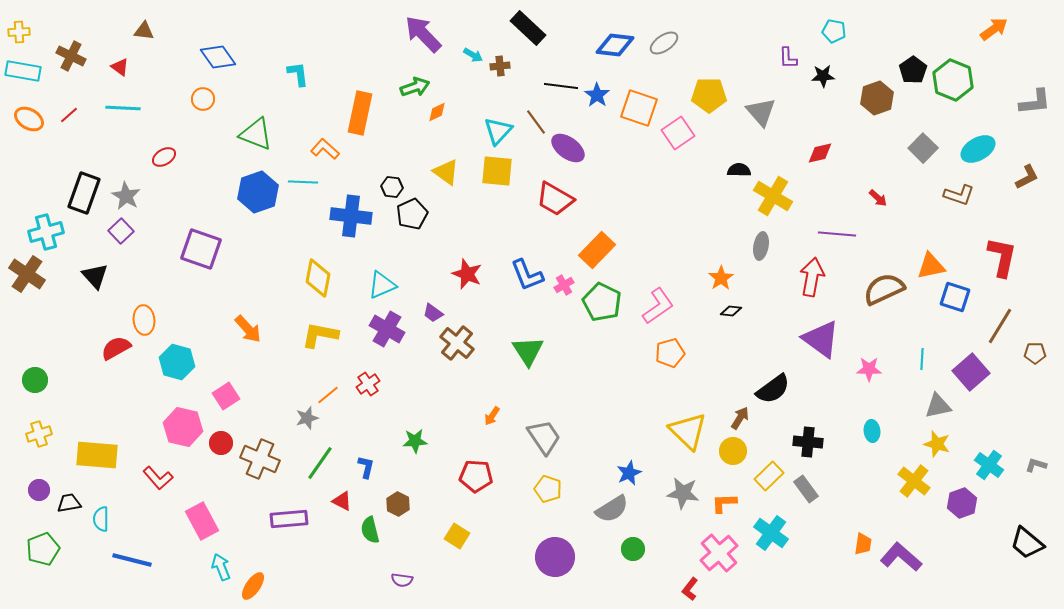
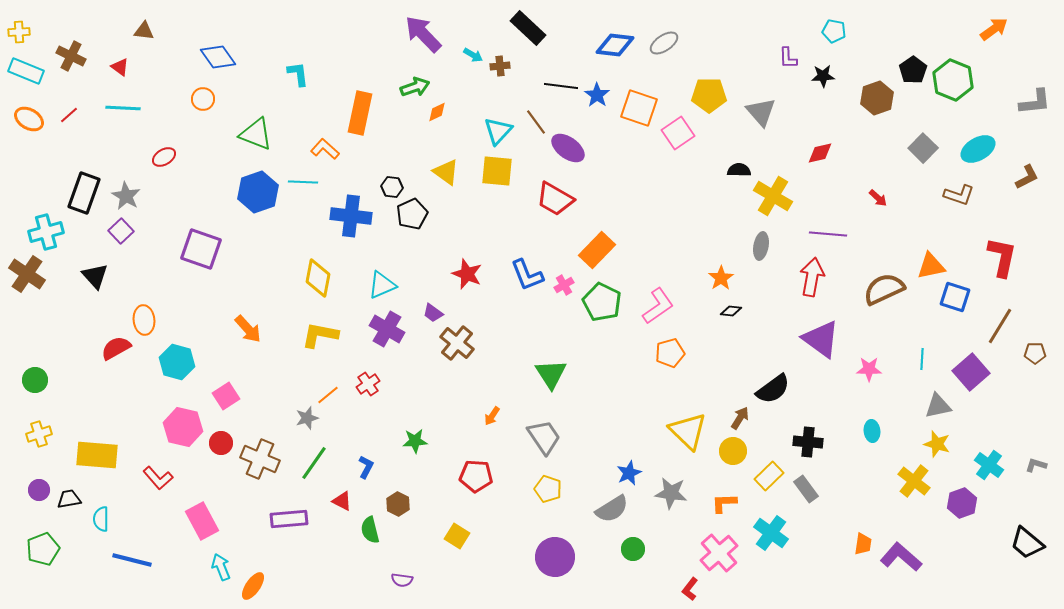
cyan rectangle at (23, 71): moved 3 px right; rotated 12 degrees clockwise
purple line at (837, 234): moved 9 px left
green triangle at (528, 351): moved 23 px right, 23 px down
green line at (320, 463): moved 6 px left
blue L-shape at (366, 467): rotated 15 degrees clockwise
gray star at (683, 493): moved 12 px left
black trapezoid at (69, 503): moved 4 px up
